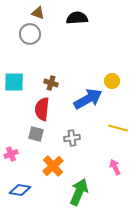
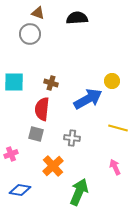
gray cross: rotated 14 degrees clockwise
